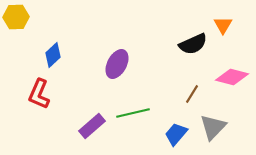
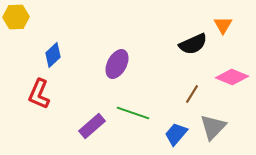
pink diamond: rotated 8 degrees clockwise
green line: rotated 32 degrees clockwise
